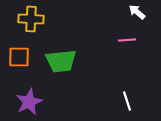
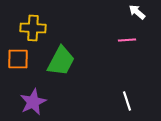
yellow cross: moved 2 px right, 9 px down
orange square: moved 1 px left, 2 px down
green trapezoid: rotated 56 degrees counterclockwise
purple star: moved 4 px right
